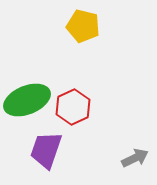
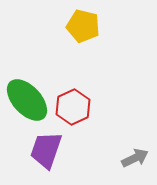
green ellipse: rotated 69 degrees clockwise
